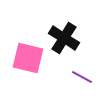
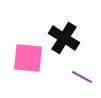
pink square: rotated 8 degrees counterclockwise
